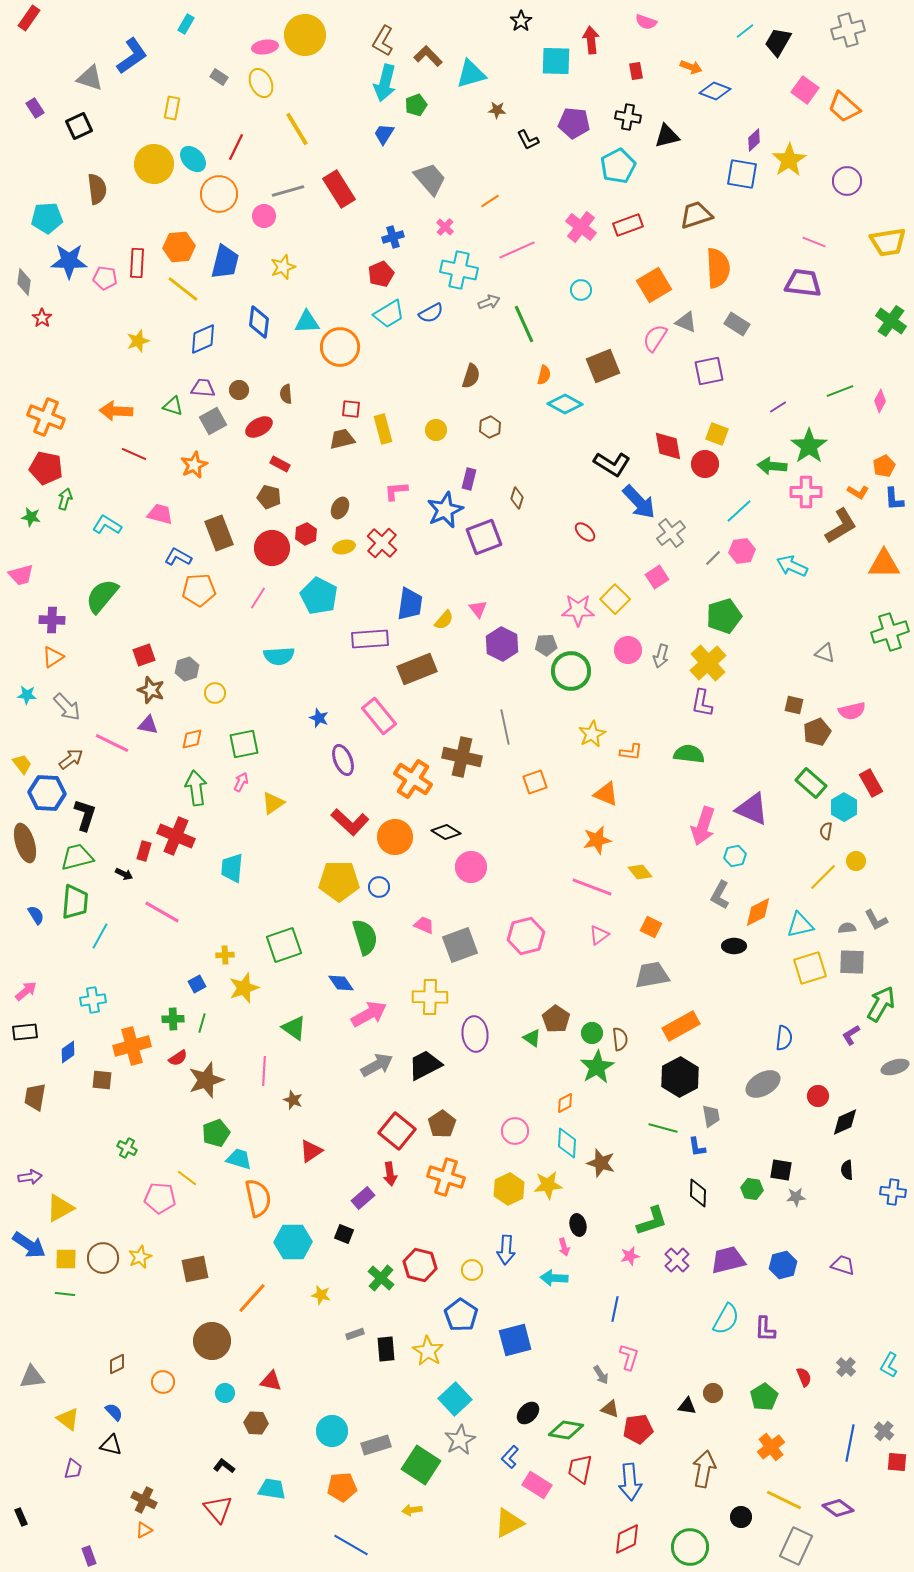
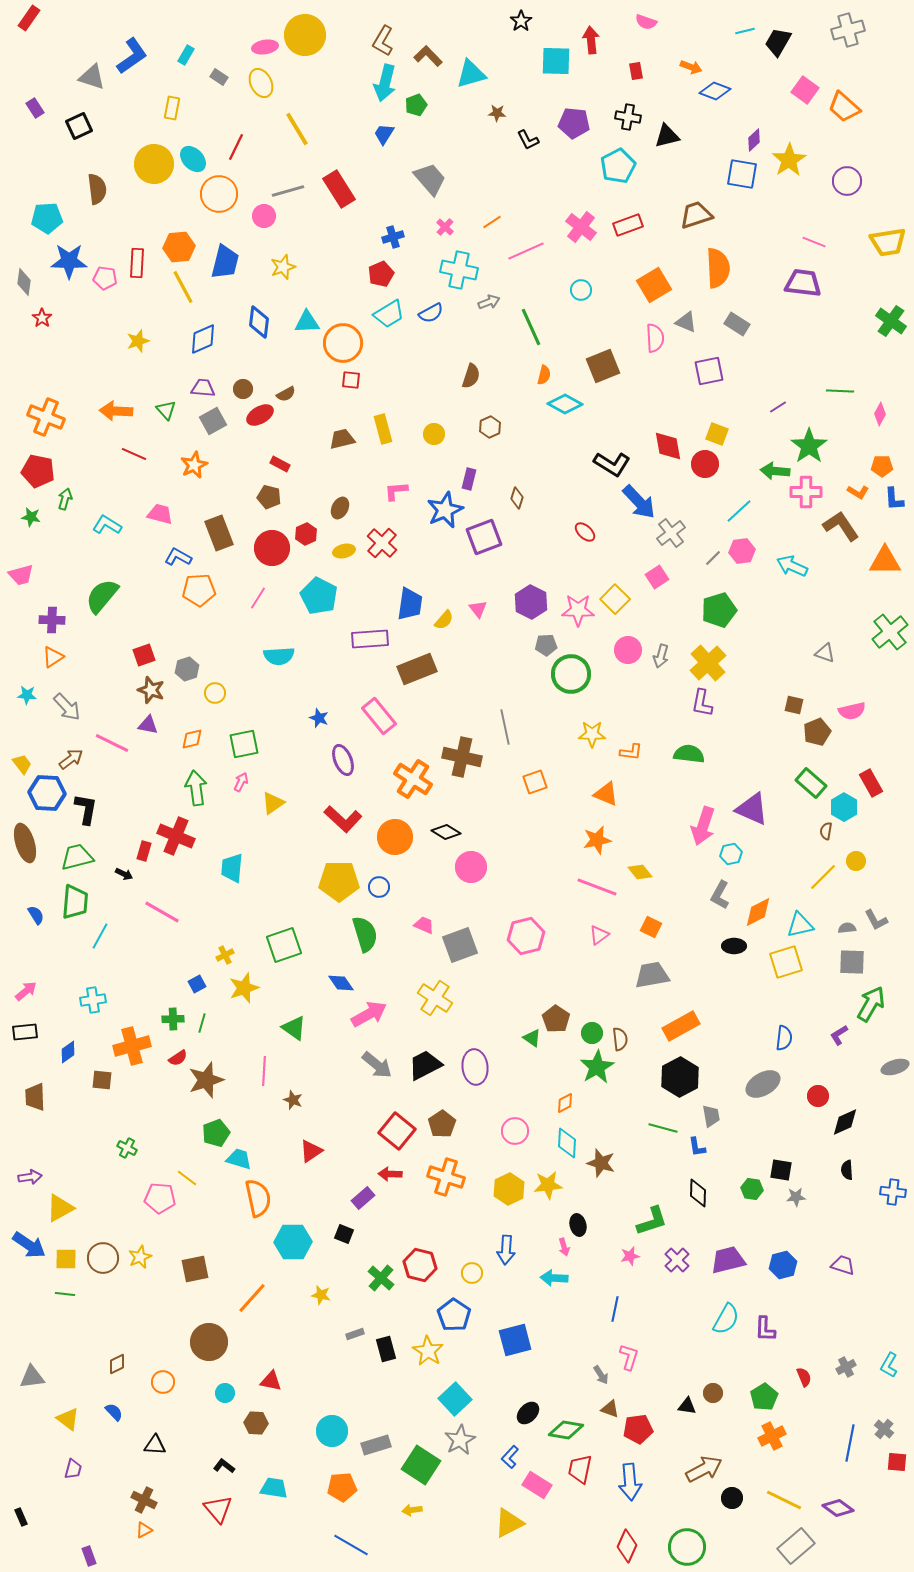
cyan rectangle at (186, 24): moved 31 px down
cyan line at (745, 31): rotated 24 degrees clockwise
gray triangle at (90, 78): moved 2 px right, 1 px up
brown star at (497, 110): moved 3 px down
orange line at (490, 201): moved 2 px right, 21 px down
pink line at (517, 250): moved 9 px right, 1 px down
yellow line at (183, 289): moved 2 px up; rotated 24 degrees clockwise
green line at (524, 324): moved 7 px right, 3 px down
pink semicircle at (655, 338): rotated 144 degrees clockwise
orange circle at (340, 347): moved 3 px right, 4 px up
brown circle at (239, 390): moved 4 px right, 1 px up
green line at (840, 391): rotated 24 degrees clockwise
brown semicircle at (286, 394): rotated 114 degrees counterclockwise
pink diamond at (880, 401): moved 13 px down
green triangle at (173, 406): moved 7 px left, 4 px down; rotated 30 degrees clockwise
red square at (351, 409): moved 29 px up
red ellipse at (259, 427): moved 1 px right, 12 px up
yellow circle at (436, 430): moved 2 px left, 4 px down
green arrow at (772, 466): moved 3 px right, 5 px down
orange pentagon at (884, 466): moved 2 px left; rotated 25 degrees clockwise
red pentagon at (46, 468): moved 8 px left, 3 px down
brown L-shape at (841, 526): rotated 93 degrees counterclockwise
yellow ellipse at (344, 547): moved 4 px down
orange triangle at (884, 564): moved 1 px right, 3 px up
green pentagon at (724, 616): moved 5 px left, 6 px up
green cross at (890, 632): rotated 21 degrees counterclockwise
purple hexagon at (502, 644): moved 29 px right, 42 px up
green circle at (571, 671): moved 3 px down
yellow star at (592, 734): rotated 28 degrees clockwise
black L-shape at (85, 815): moved 1 px right, 6 px up; rotated 8 degrees counterclockwise
red L-shape at (350, 822): moved 7 px left, 3 px up
cyan hexagon at (735, 856): moved 4 px left, 2 px up
pink line at (592, 887): moved 5 px right
green semicircle at (365, 937): moved 3 px up
yellow cross at (225, 955): rotated 24 degrees counterclockwise
yellow square at (810, 968): moved 24 px left, 6 px up
yellow cross at (430, 997): moved 5 px right, 1 px down; rotated 32 degrees clockwise
green arrow at (881, 1004): moved 10 px left
purple ellipse at (475, 1034): moved 33 px down
purple L-shape at (851, 1035): moved 12 px left
gray arrow at (377, 1065): rotated 68 degrees clockwise
brown trapezoid at (35, 1097): rotated 12 degrees counterclockwise
red arrow at (390, 1174): rotated 100 degrees clockwise
yellow circle at (472, 1270): moved 3 px down
blue pentagon at (461, 1315): moved 7 px left
brown circle at (212, 1341): moved 3 px left, 1 px down
black rectangle at (386, 1349): rotated 10 degrees counterclockwise
gray cross at (846, 1367): rotated 18 degrees clockwise
gray cross at (884, 1431): moved 2 px up
black triangle at (111, 1445): moved 44 px right; rotated 10 degrees counterclockwise
orange cross at (771, 1447): moved 1 px right, 11 px up; rotated 12 degrees clockwise
brown arrow at (704, 1469): rotated 51 degrees clockwise
cyan trapezoid at (272, 1489): moved 2 px right, 1 px up
black circle at (741, 1517): moved 9 px left, 19 px up
red diamond at (627, 1539): moved 7 px down; rotated 40 degrees counterclockwise
gray rectangle at (796, 1546): rotated 24 degrees clockwise
green circle at (690, 1547): moved 3 px left
